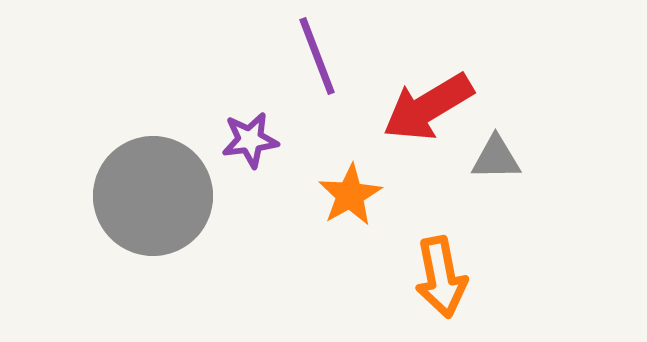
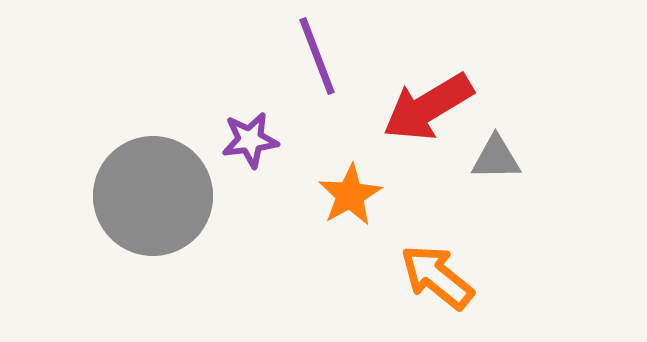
orange arrow: moved 4 px left; rotated 140 degrees clockwise
